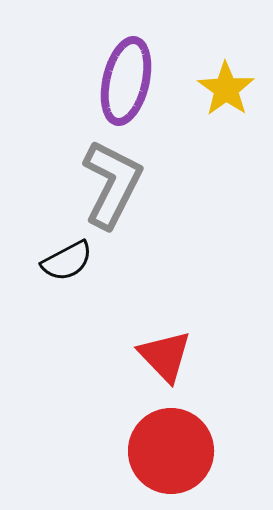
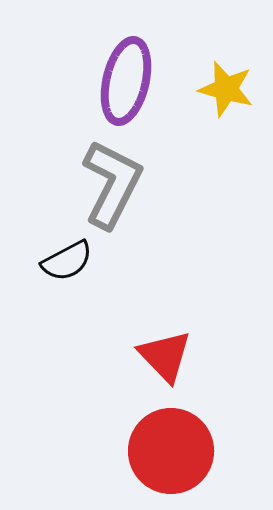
yellow star: rotated 20 degrees counterclockwise
